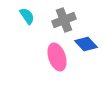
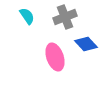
gray cross: moved 1 px right, 3 px up
pink ellipse: moved 2 px left
